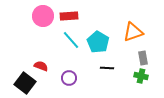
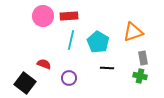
cyan line: rotated 54 degrees clockwise
red semicircle: moved 3 px right, 2 px up
green cross: moved 1 px left
